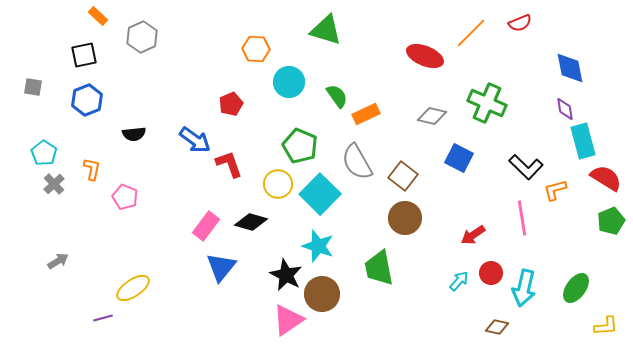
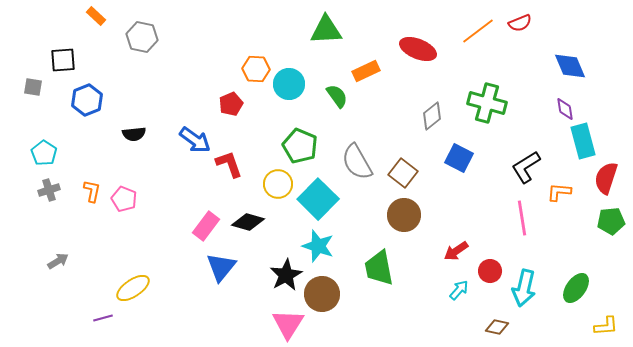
orange rectangle at (98, 16): moved 2 px left
green triangle at (326, 30): rotated 20 degrees counterclockwise
orange line at (471, 33): moved 7 px right, 2 px up; rotated 8 degrees clockwise
gray hexagon at (142, 37): rotated 24 degrees counterclockwise
orange hexagon at (256, 49): moved 20 px down
black square at (84, 55): moved 21 px left, 5 px down; rotated 8 degrees clockwise
red ellipse at (425, 56): moved 7 px left, 7 px up
blue diamond at (570, 68): moved 2 px up; rotated 12 degrees counterclockwise
cyan circle at (289, 82): moved 2 px down
green cross at (487, 103): rotated 9 degrees counterclockwise
orange rectangle at (366, 114): moved 43 px up
gray diamond at (432, 116): rotated 52 degrees counterclockwise
black L-shape at (526, 167): rotated 104 degrees clockwise
orange L-shape at (92, 169): moved 22 px down
brown square at (403, 176): moved 3 px up
red semicircle at (606, 178): rotated 104 degrees counterclockwise
gray cross at (54, 184): moved 5 px left, 6 px down; rotated 25 degrees clockwise
orange L-shape at (555, 190): moved 4 px right, 2 px down; rotated 20 degrees clockwise
cyan square at (320, 194): moved 2 px left, 5 px down
pink pentagon at (125, 197): moved 1 px left, 2 px down
brown circle at (405, 218): moved 1 px left, 3 px up
green pentagon at (611, 221): rotated 16 degrees clockwise
black diamond at (251, 222): moved 3 px left
red arrow at (473, 235): moved 17 px left, 16 px down
red circle at (491, 273): moved 1 px left, 2 px up
black star at (286, 275): rotated 16 degrees clockwise
cyan arrow at (459, 281): moved 9 px down
pink triangle at (288, 320): moved 4 px down; rotated 24 degrees counterclockwise
